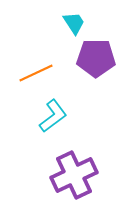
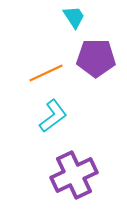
cyan trapezoid: moved 6 px up
orange line: moved 10 px right
